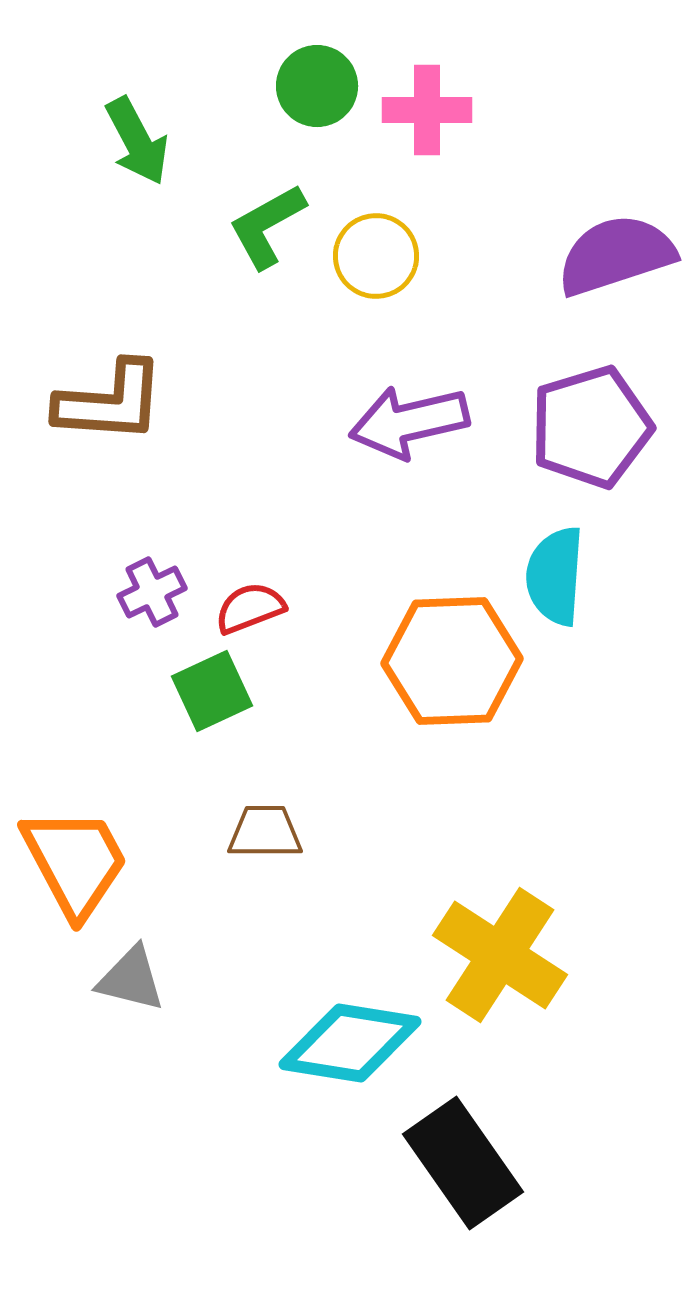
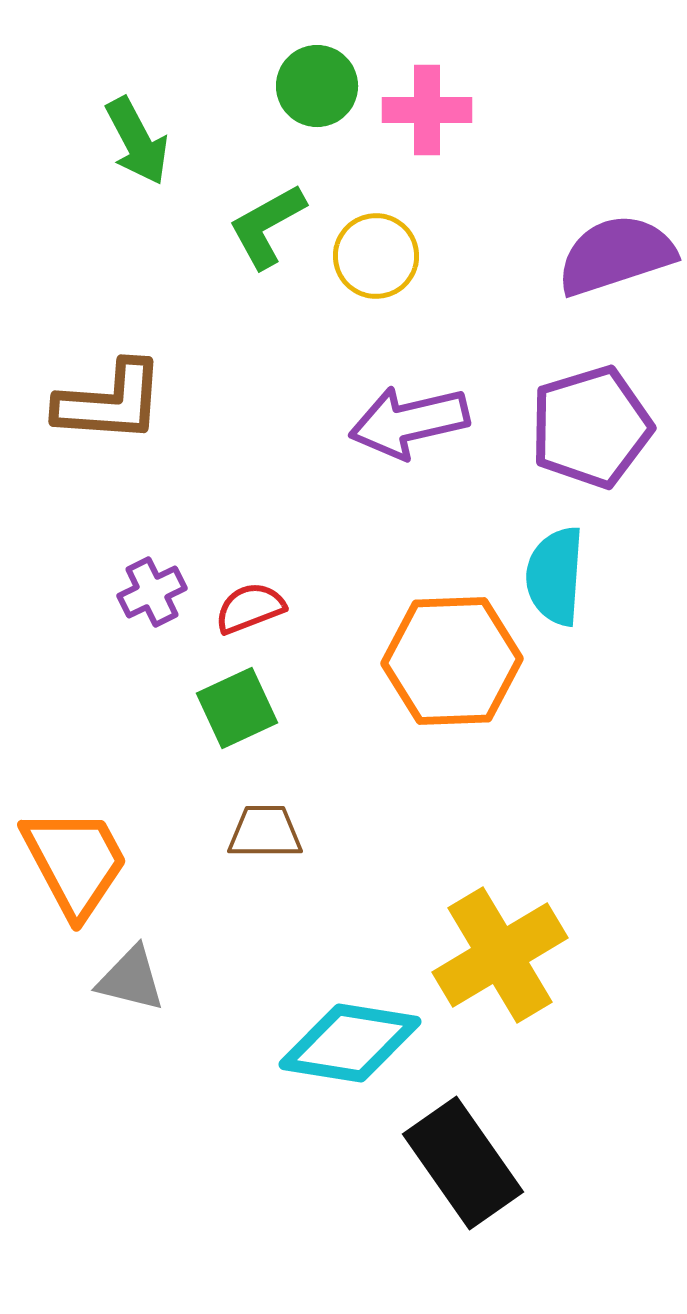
green square: moved 25 px right, 17 px down
yellow cross: rotated 26 degrees clockwise
